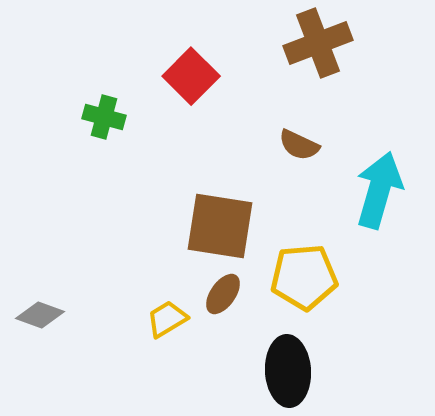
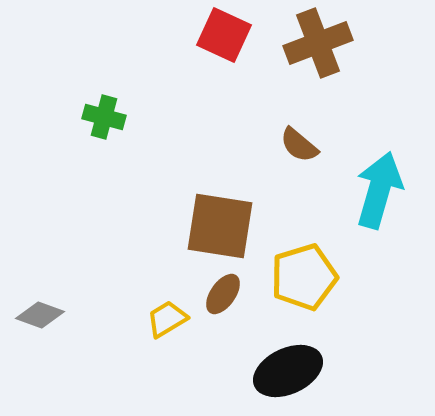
red square: moved 33 px right, 41 px up; rotated 20 degrees counterclockwise
brown semicircle: rotated 15 degrees clockwise
yellow pentagon: rotated 12 degrees counterclockwise
black ellipse: rotated 68 degrees clockwise
